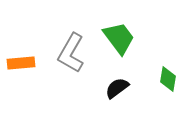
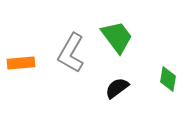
green trapezoid: moved 2 px left, 1 px up
